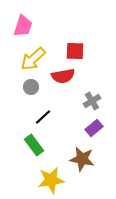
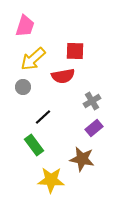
pink trapezoid: moved 2 px right
gray circle: moved 8 px left
yellow star: rotated 12 degrees clockwise
